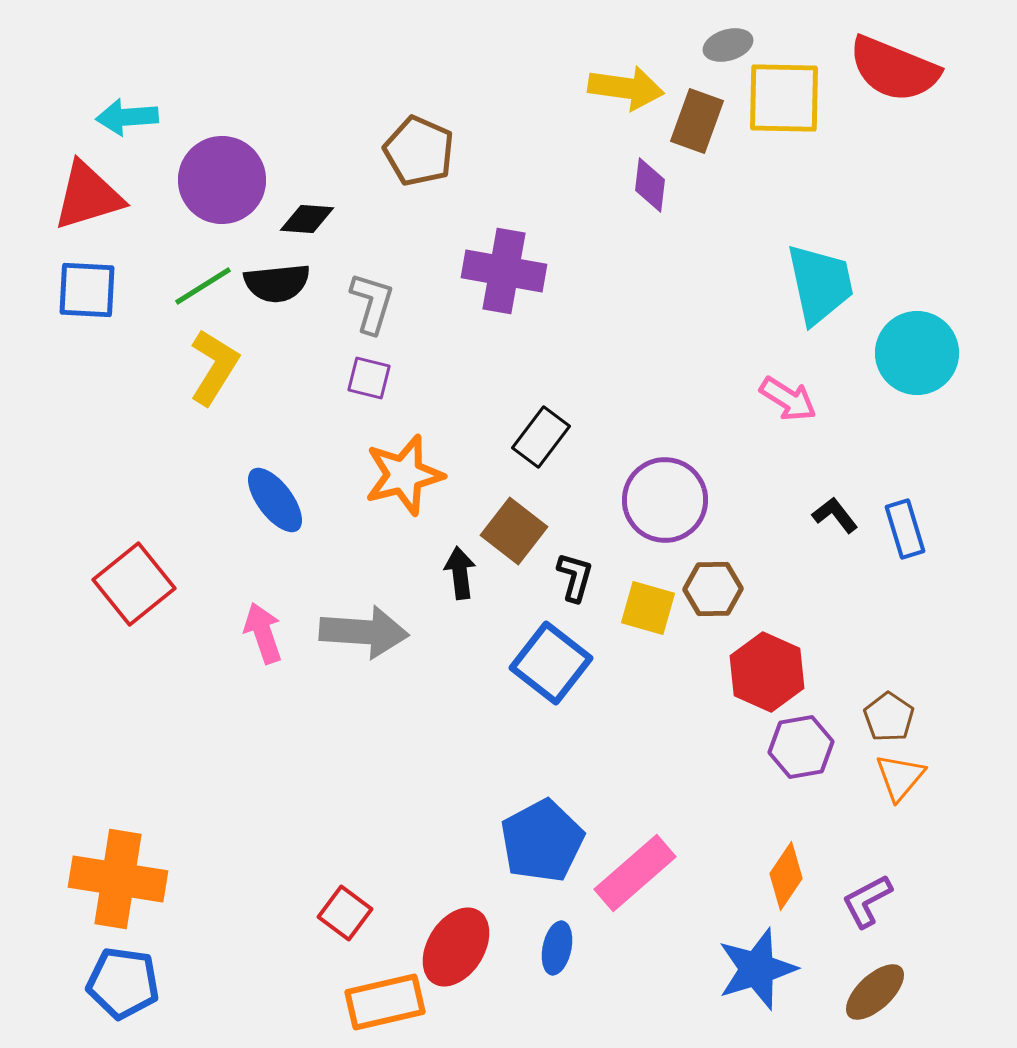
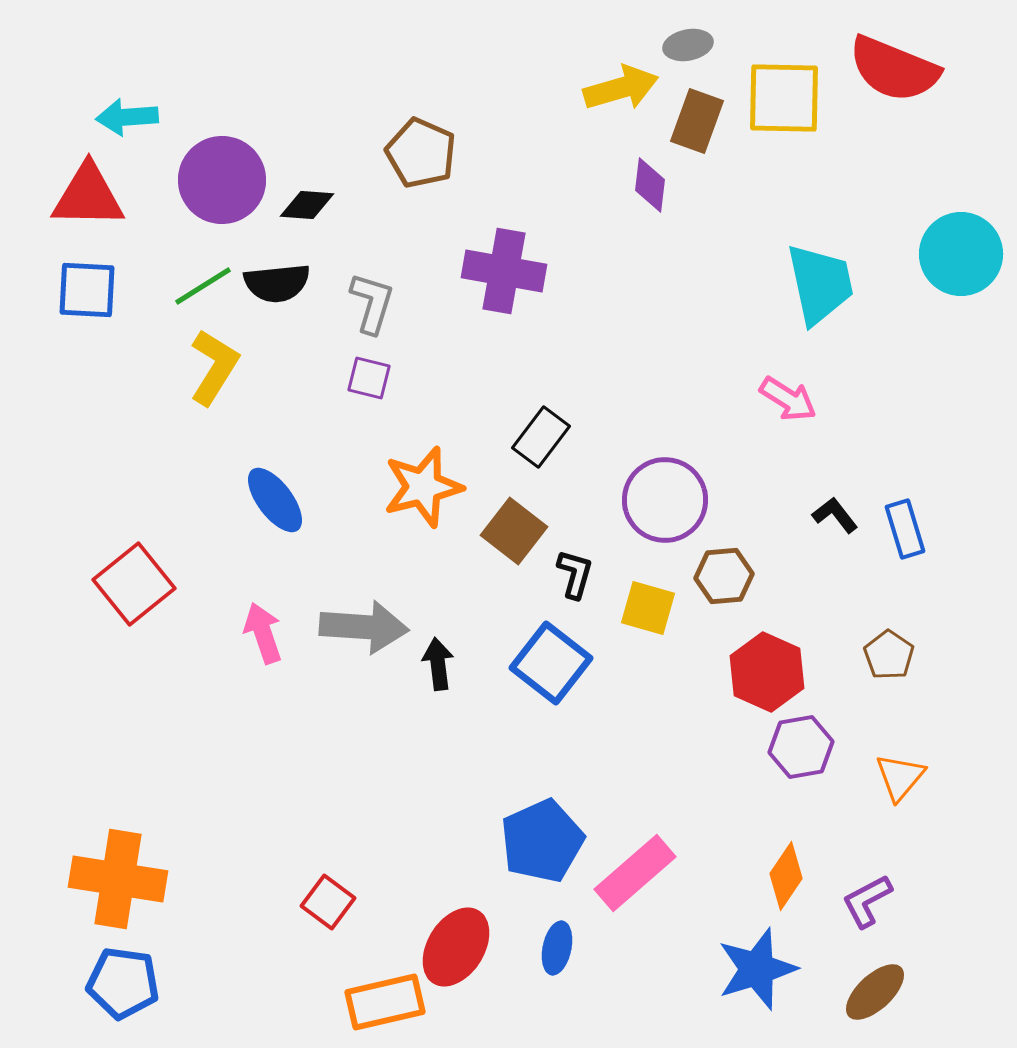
gray ellipse at (728, 45): moved 40 px left; rotated 6 degrees clockwise
yellow arrow at (626, 88): moved 5 px left; rotated 24 degrees counterclockwise
brown pentagon at (419, 151): moved 2 px right, 2 px down
red triangle at (88, 196): rotated 18 degrees clockwise
black diamond at (307, 219): moved 14 px up
cyan circle at (917, 353): moved 44 px right, 99 px up
orange star at (404, 475): moved 19 px right, 12 px down
black arrow at (460, 573): moved 22 px left, 91 px down
black L-shape at (575, 577): moved 3 px up
brown hexagon at (713, 589): moved 11 px right, 13 px up; rotated 4 degrees counterclockwise
gray arrow at (364, 632): moved 5 px up
brown pentagon at (889, 717): moved 62 px up
blue pentagon at (542, 841): rotated 4 degrees clockwise
red square at (345, 913): moved 17 px left, 11 px up
